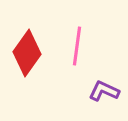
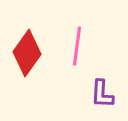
purple L-shape: moved 2 px left, 3 px down; rotated 112 degrees counterclockwise
